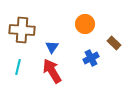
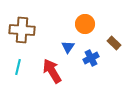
blue triangle: moved 16 px right
